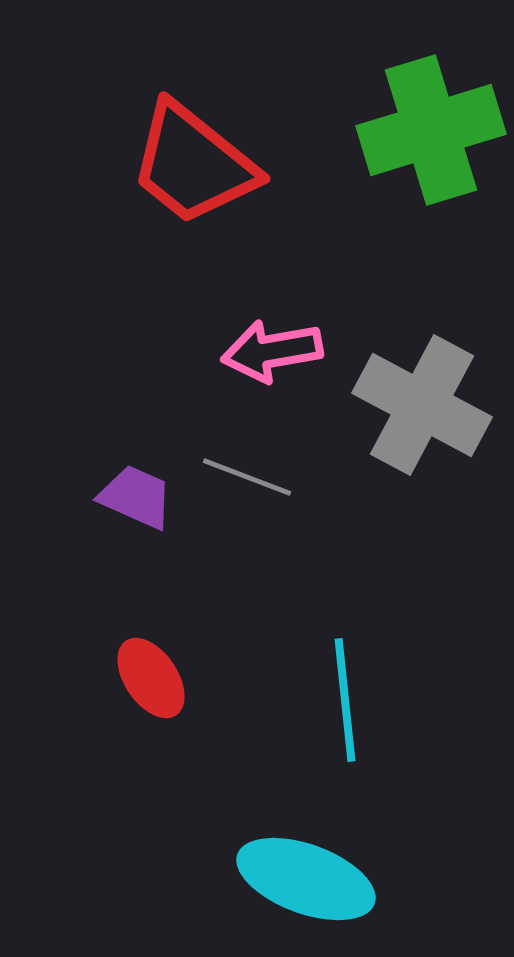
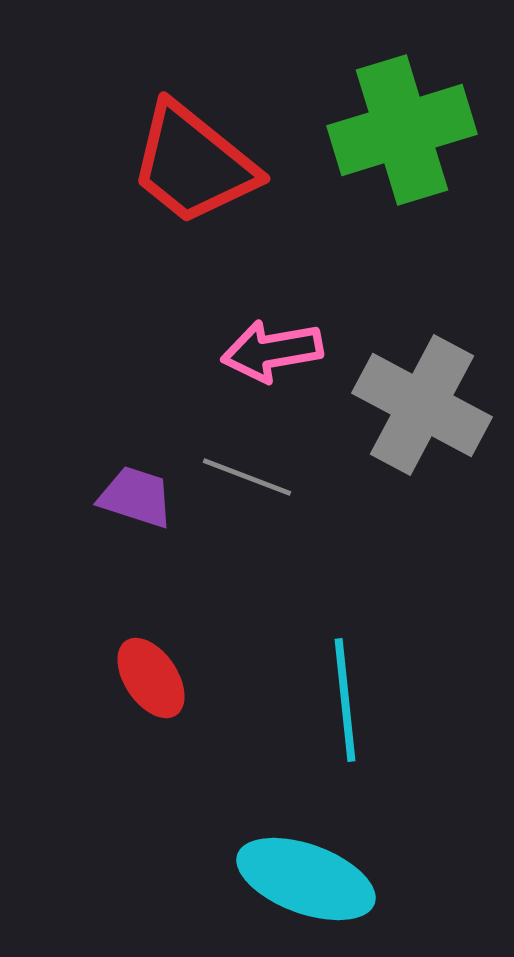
green cross: moved 29 px left
purple trapezoid: rotated 6 degrees counterclockwise
